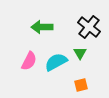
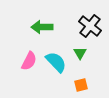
black cross: moved 1 px right, 1 px up
cyan semicircle: rotated 75 degrees clockwise
